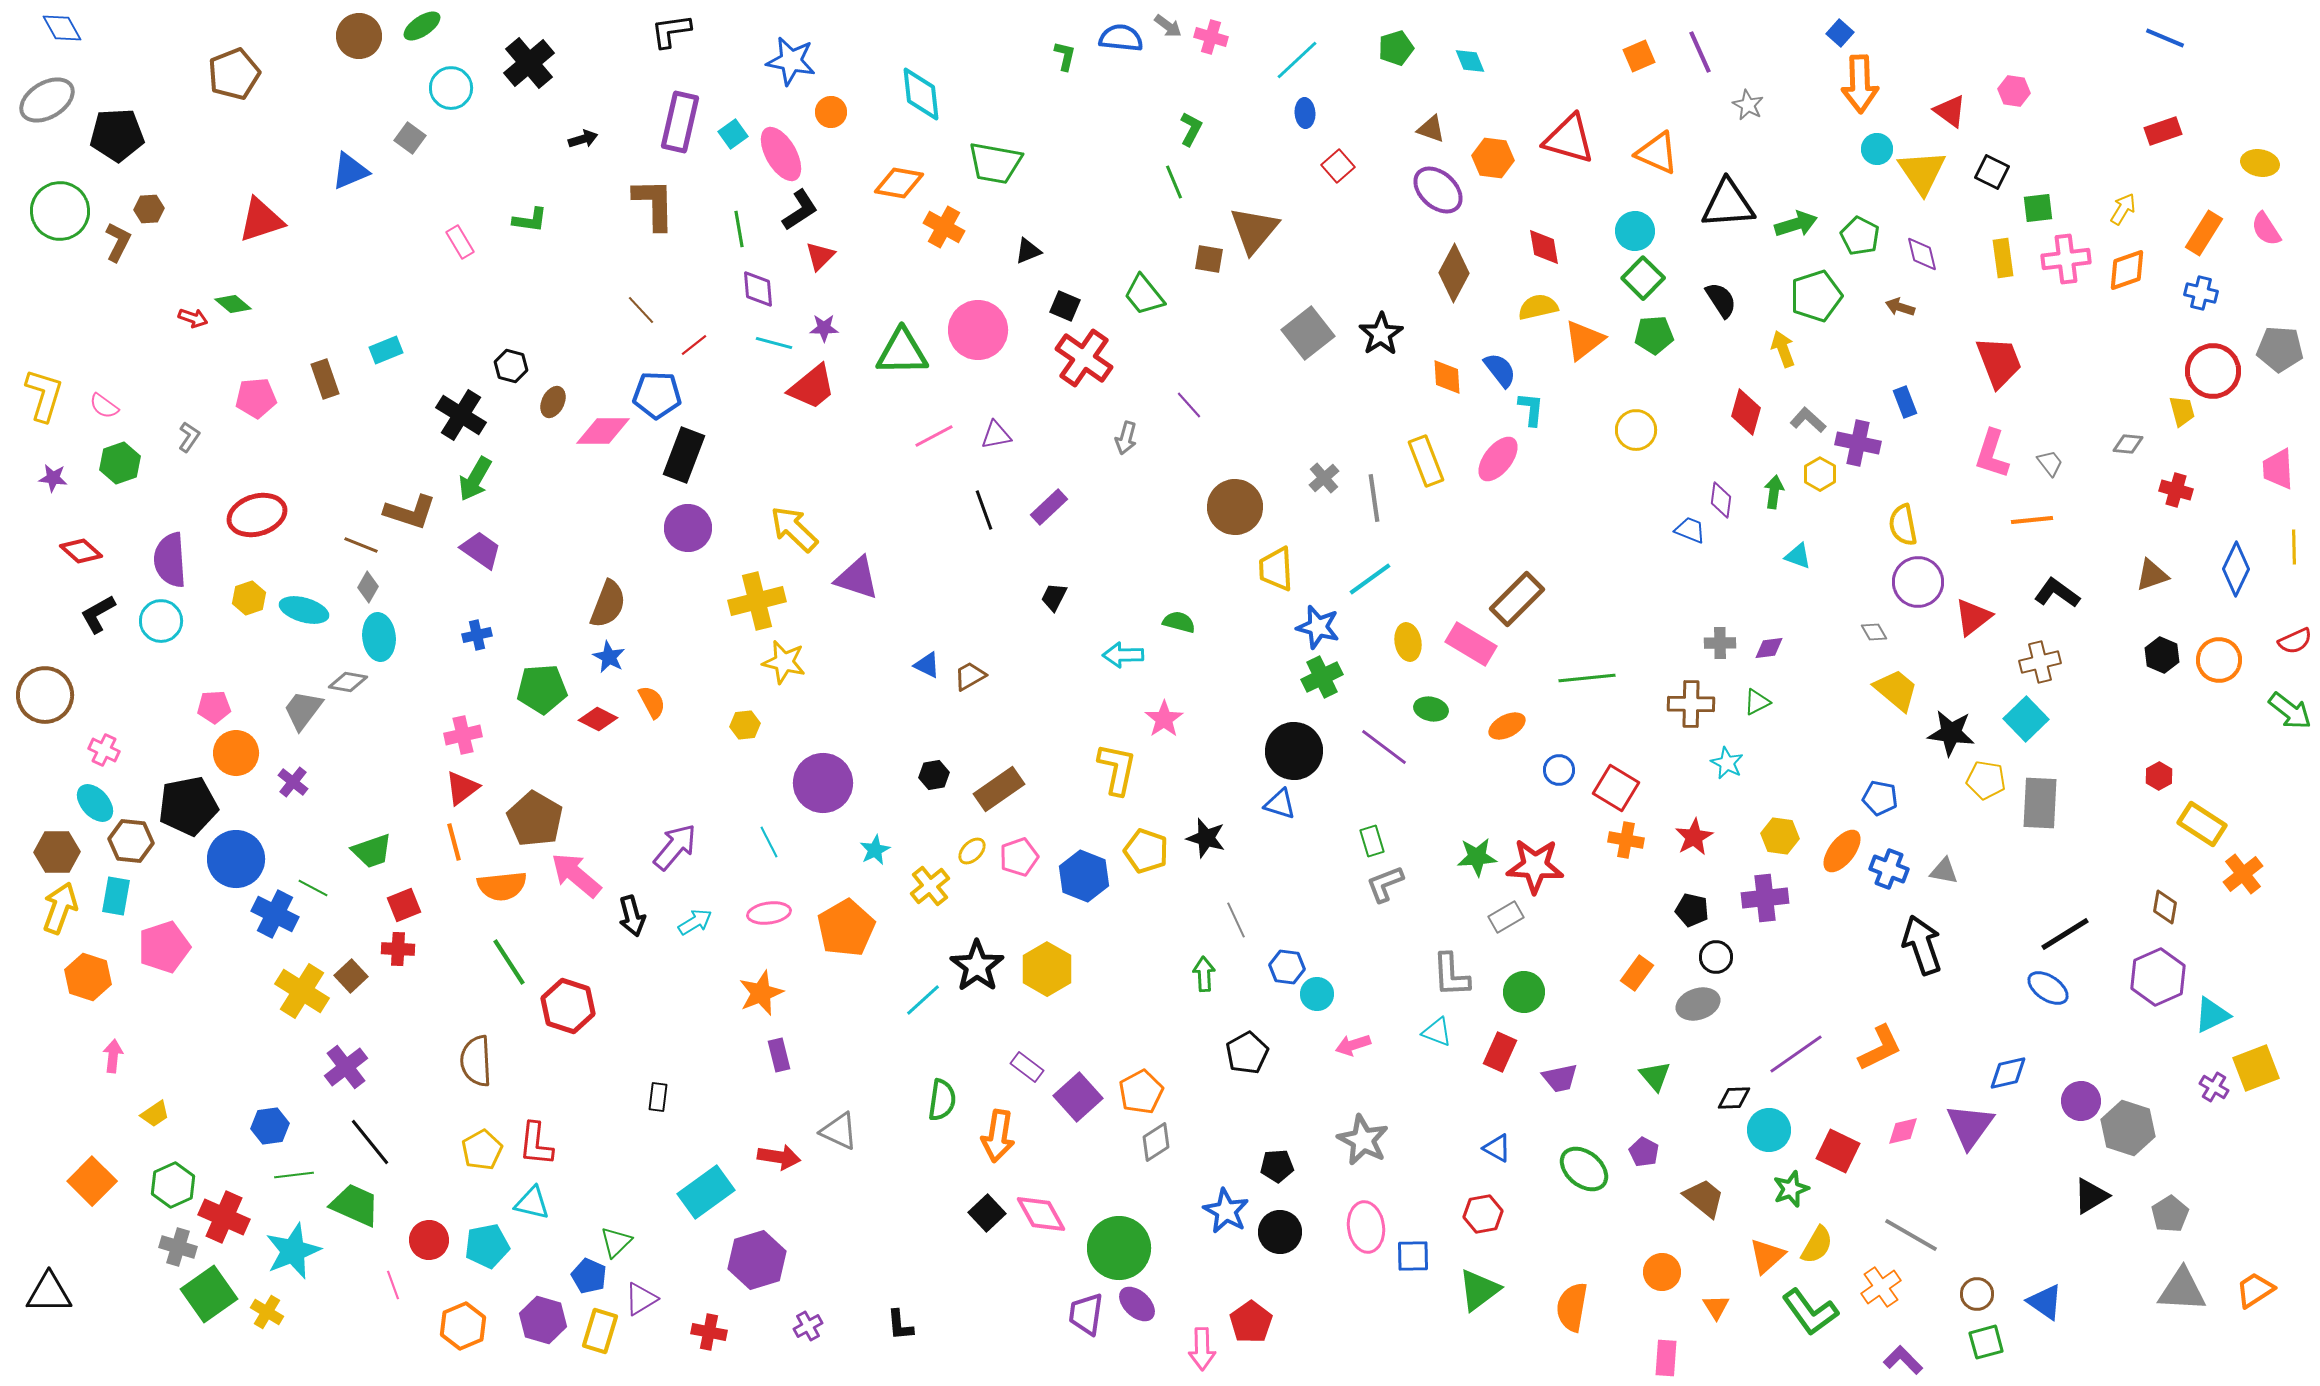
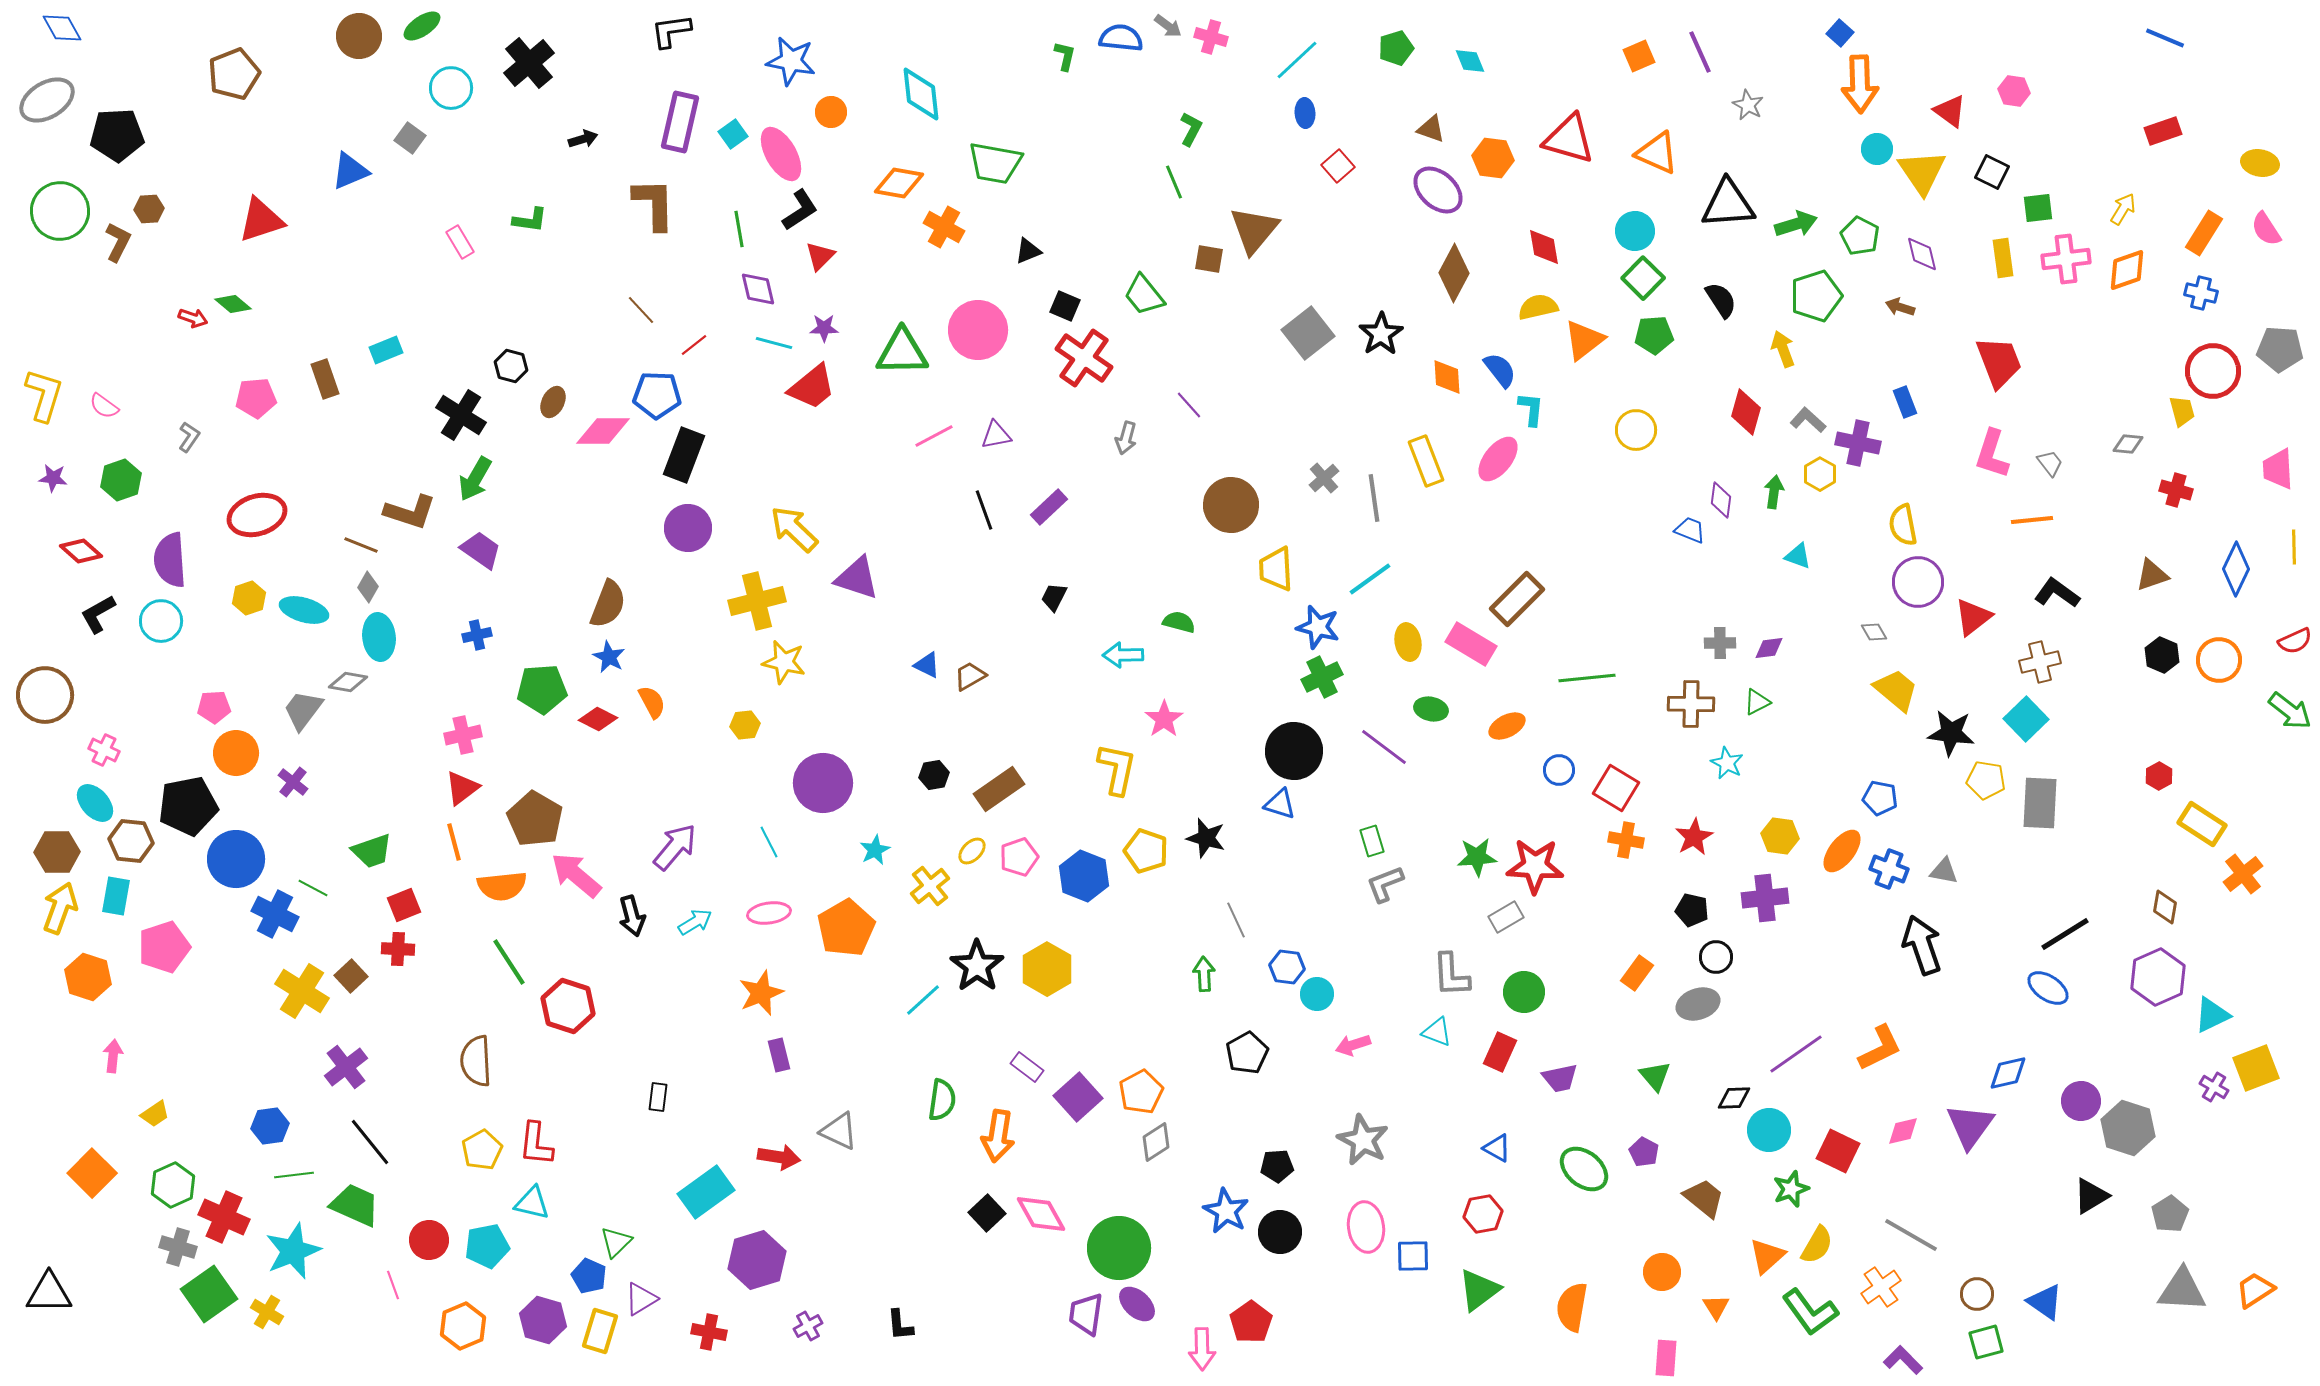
purple diamond at (758, 289): rotated 9 degrees counterclockwise
green hexagon at (120, 463): moved 1 px right, 17 px down
brown circle at (1235, 507): moved 4 px left, 2 px up
orange square at (92, 1181): moved 8 px up
